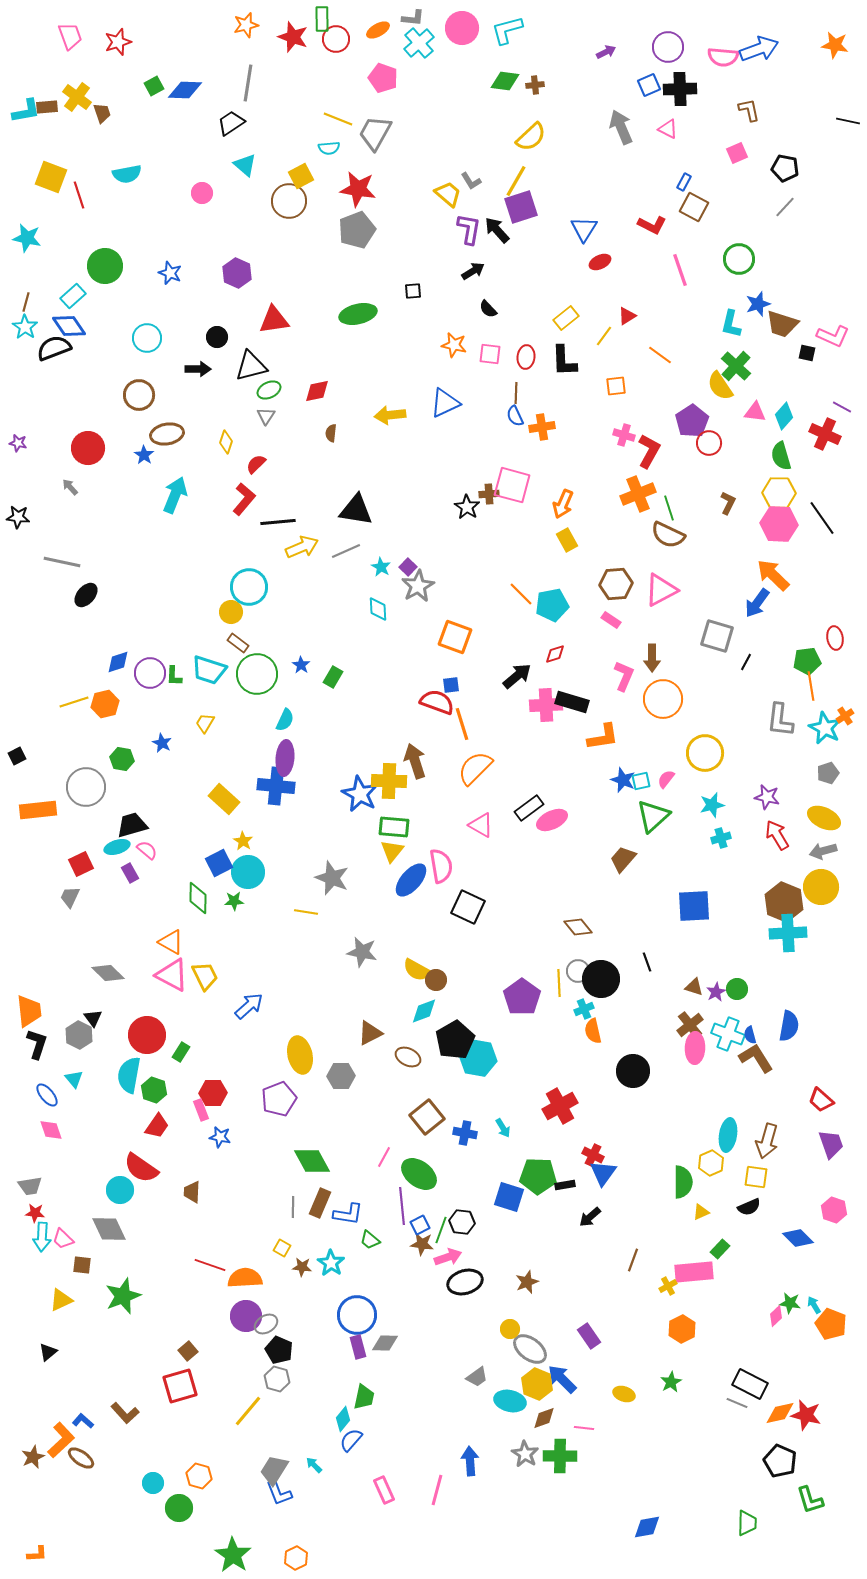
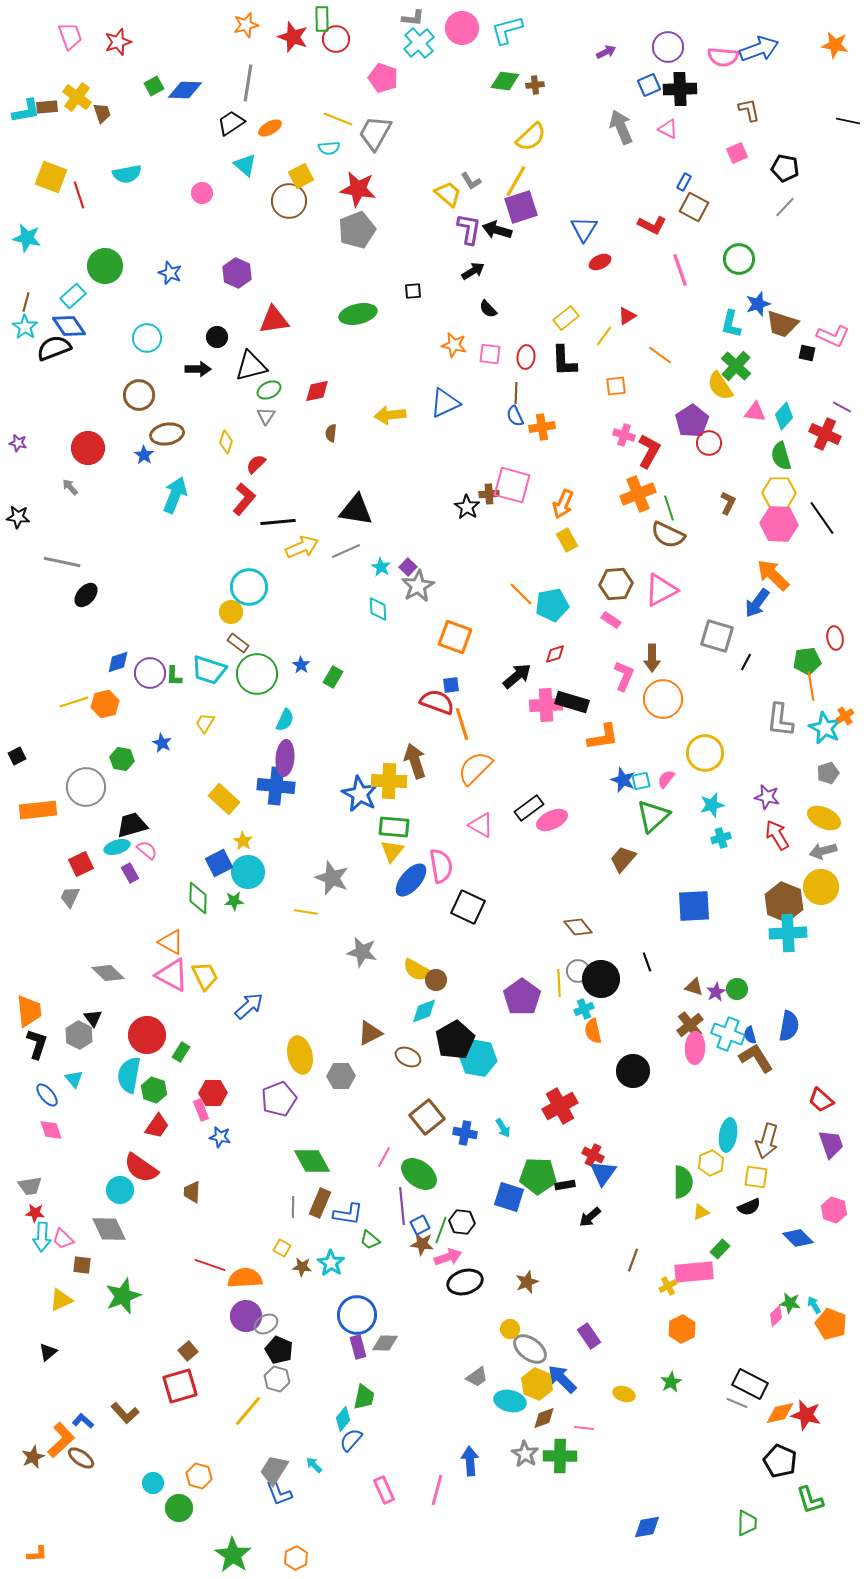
orange ellipse at (378, 30): moved 108 px left, 98 px down
black arrow at (497, 230): rotated 32 degrees counterclockwise
